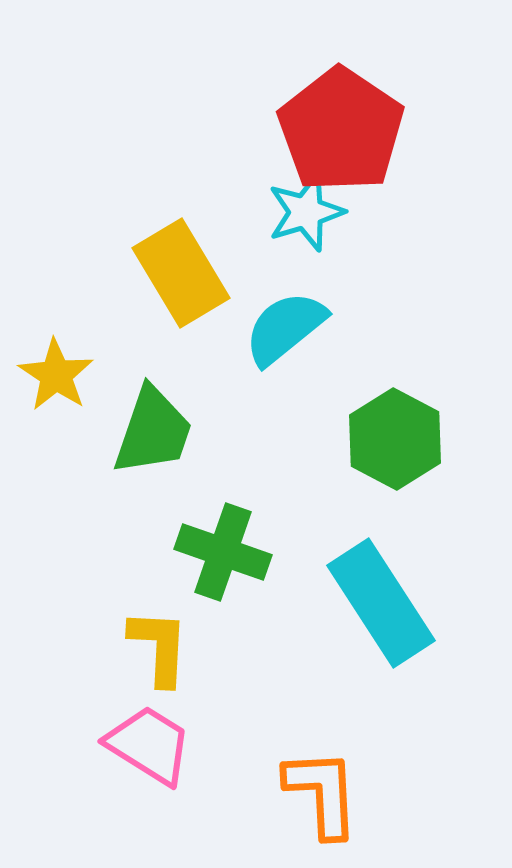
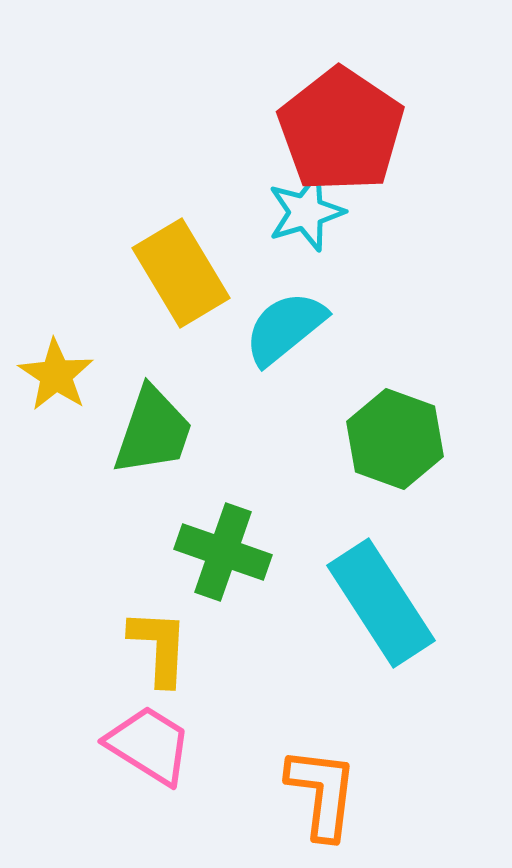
green hexagon: rotated 8 degrees counterclockwise
orange L-shape: rotated 10 degrees clockwise
